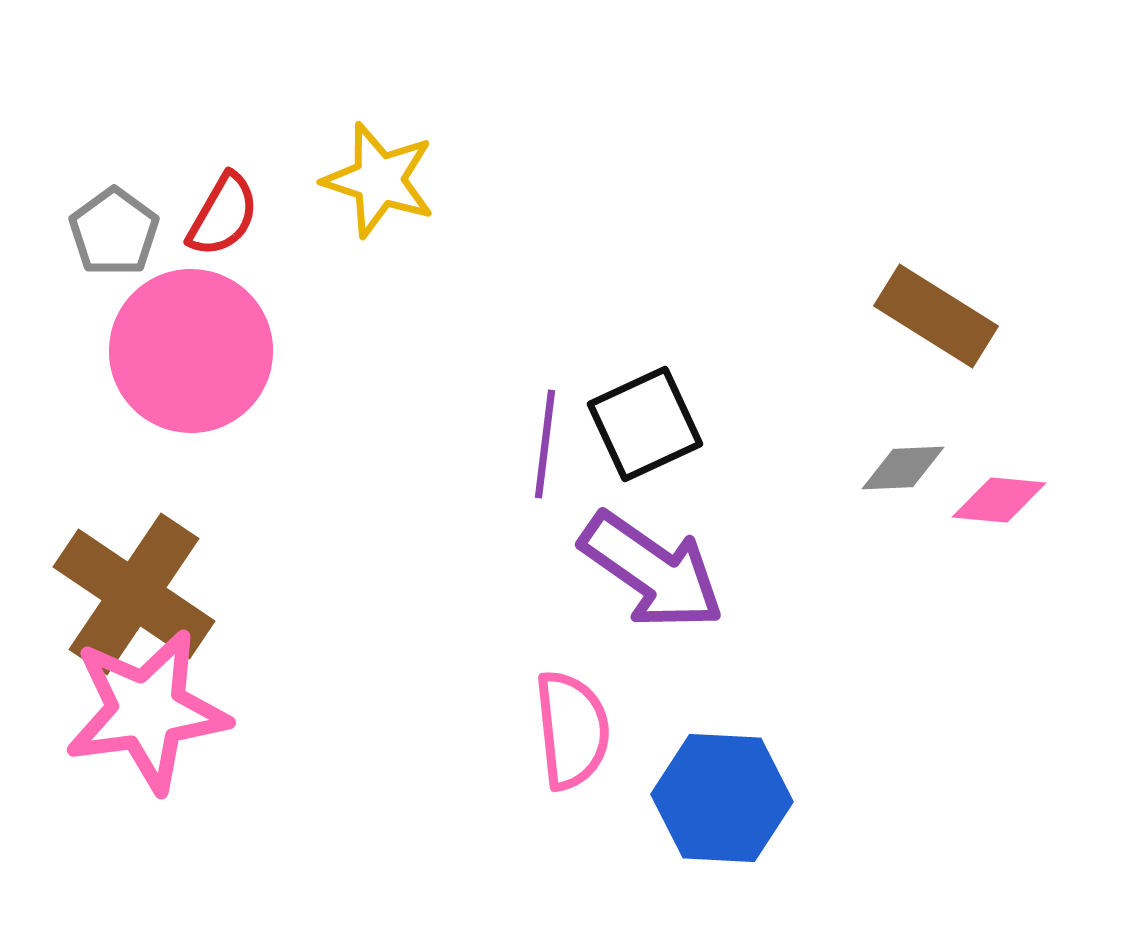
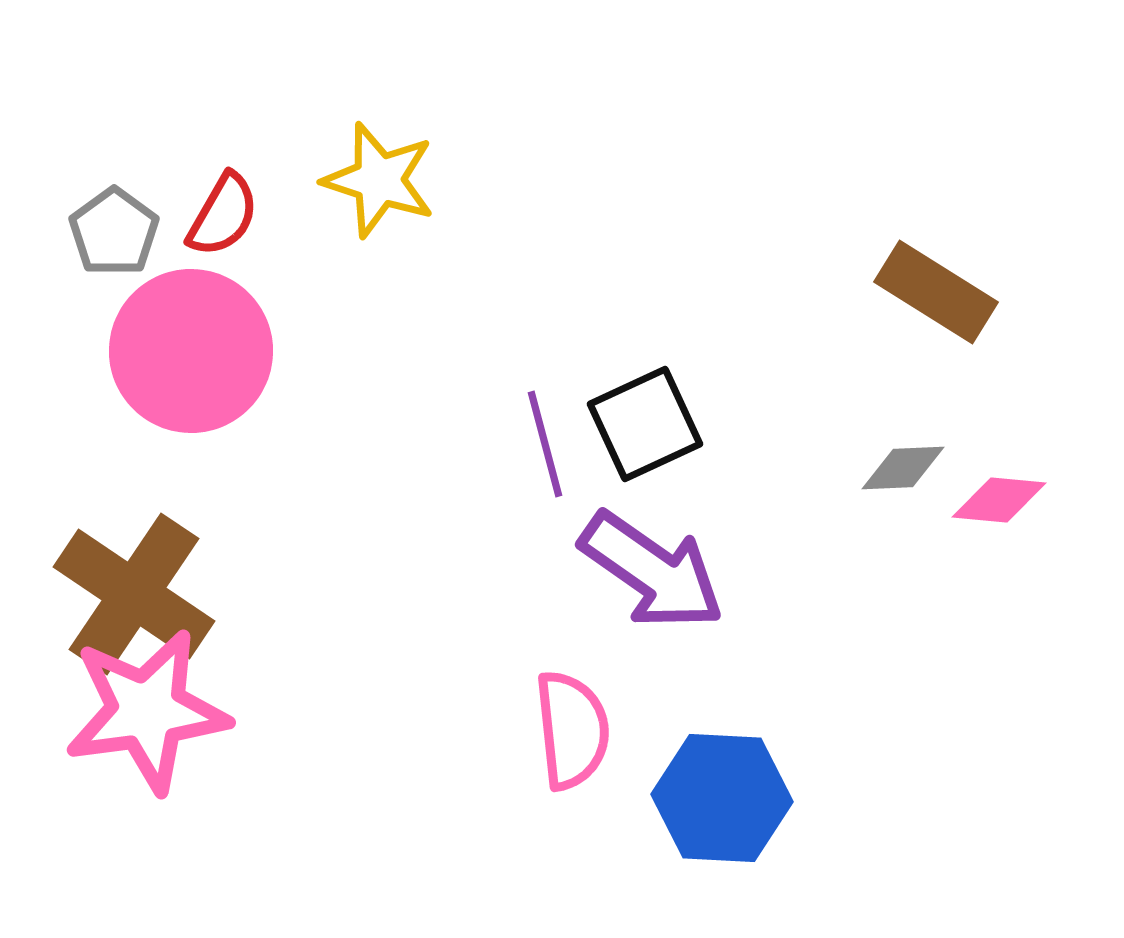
brown rectangle: moved 24 px up
purple line: rotated 22 degrees counterclockwise
